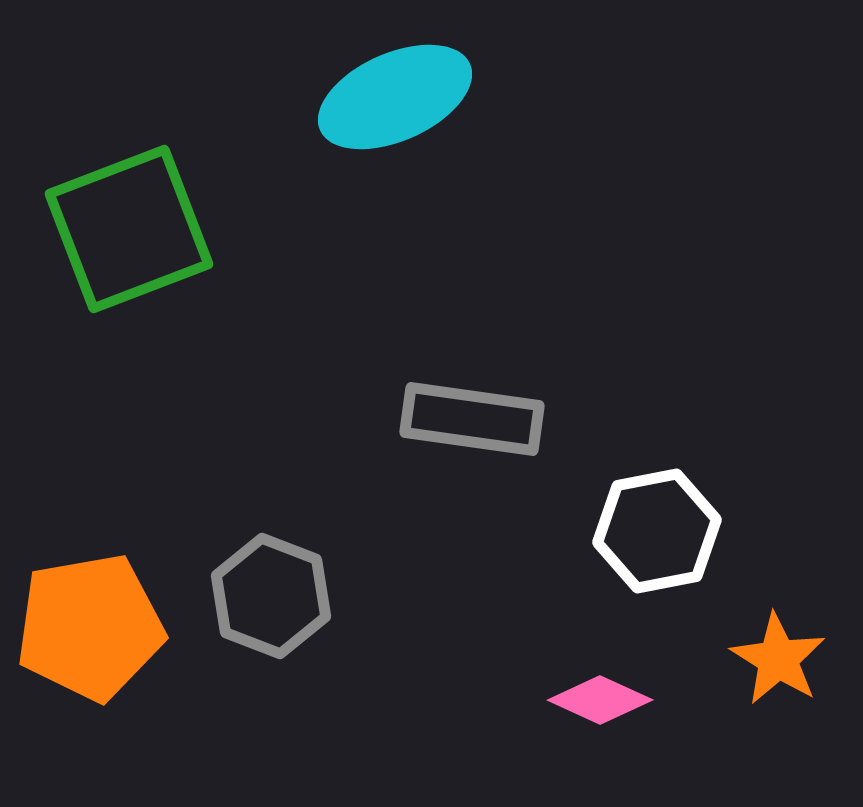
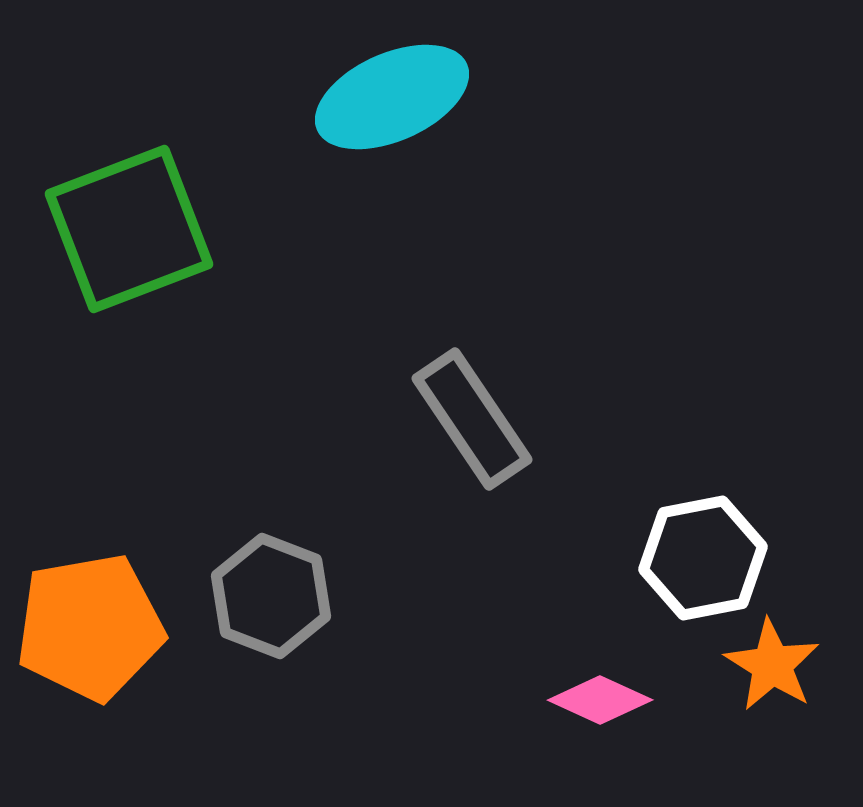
cyan ellipse: moved 3 px left
gray rectangle: rotated 48 degrees clockwise
white hexagon: moved 46 px right, 27 px down
orange star: moved 6 px left, 6 px down
